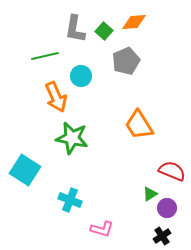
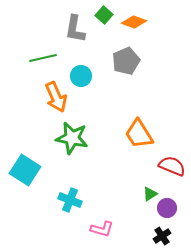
orange diamond: rotated 25 degrees clockwise
green square: moved 16 px up
green line: moved 2 px left, 2 px down
orange trapezoid: moved 9 px down
red semicircle: moved 5 px up
